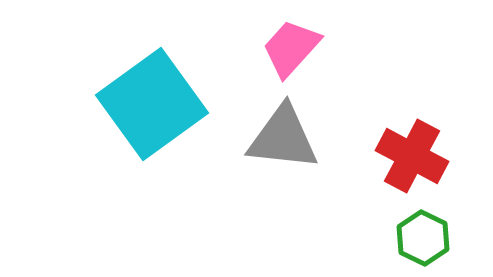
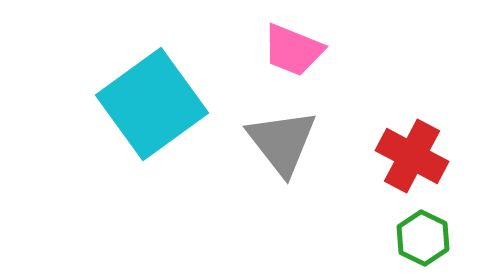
pink trapezoid: moved 2 px right, 2 px down; rotated 110 degrees counterclockwise
gray triangle: moved 1 px left, 4 px down; rotated 46 degrees clockwise
